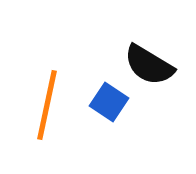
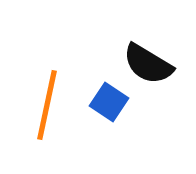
black semicircle: moved 1 px left, 1 px up
